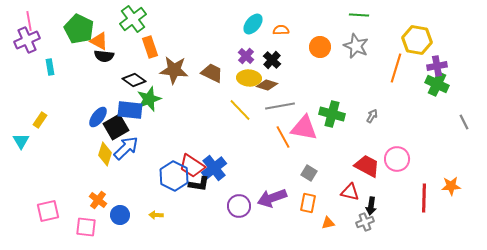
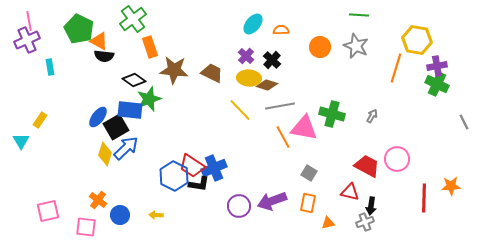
blue cross at (214, 168): rotated 15 degrees clockwise
purple arrow at (272, 198): moved 3 px down
